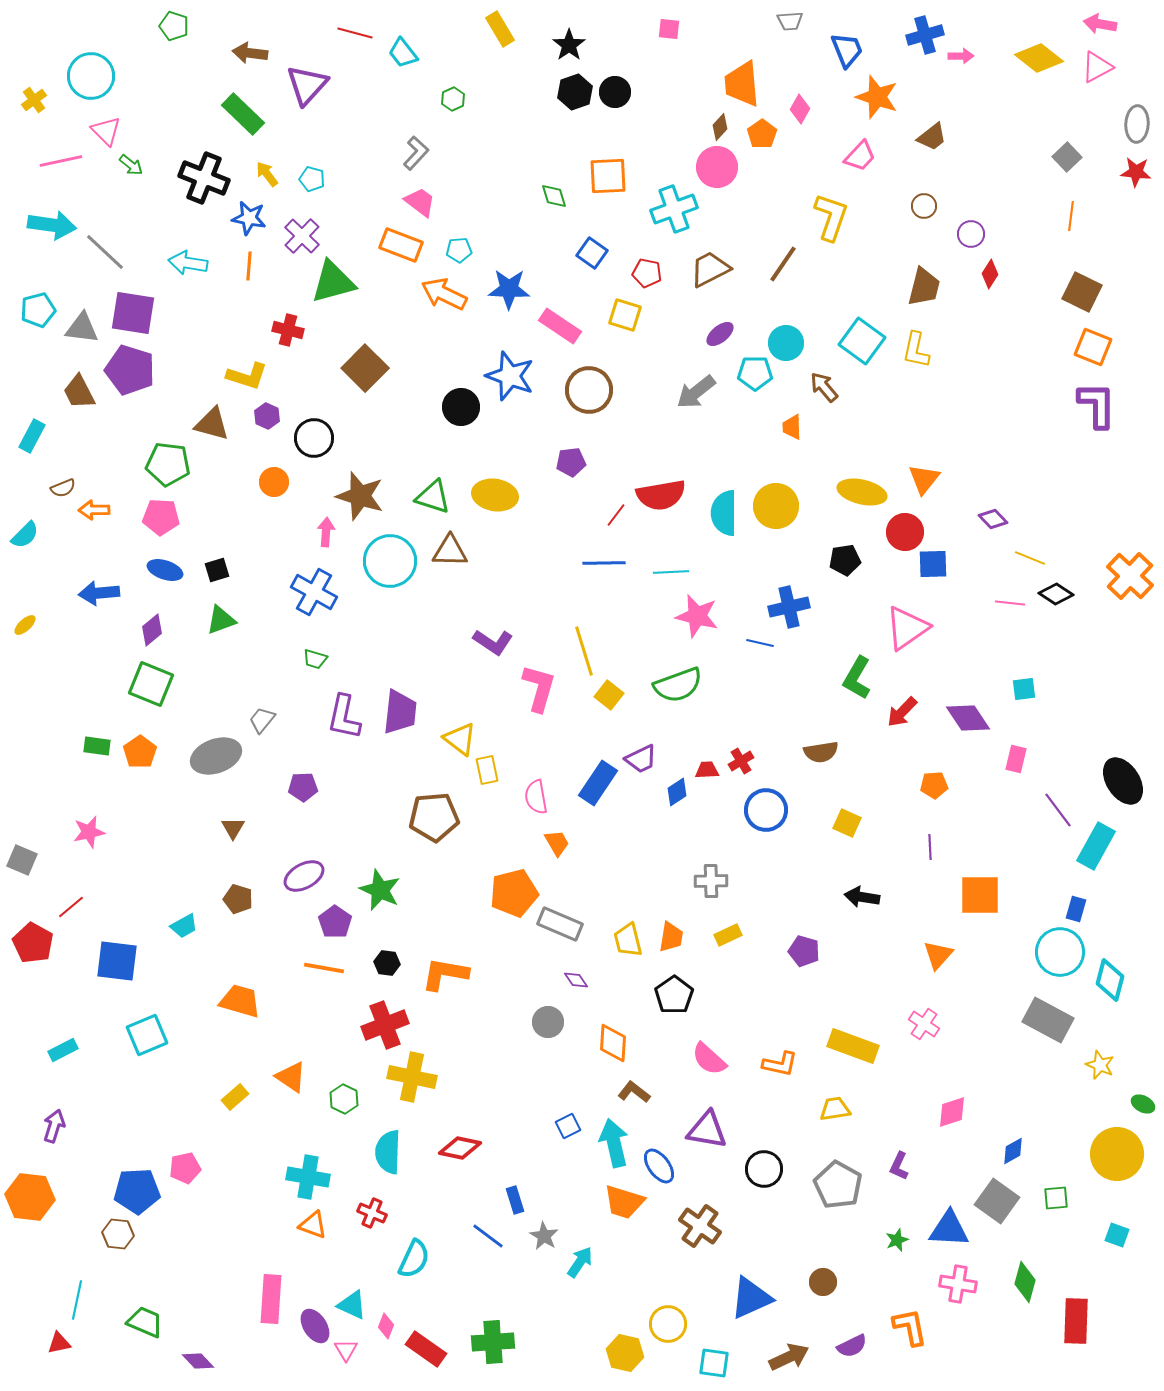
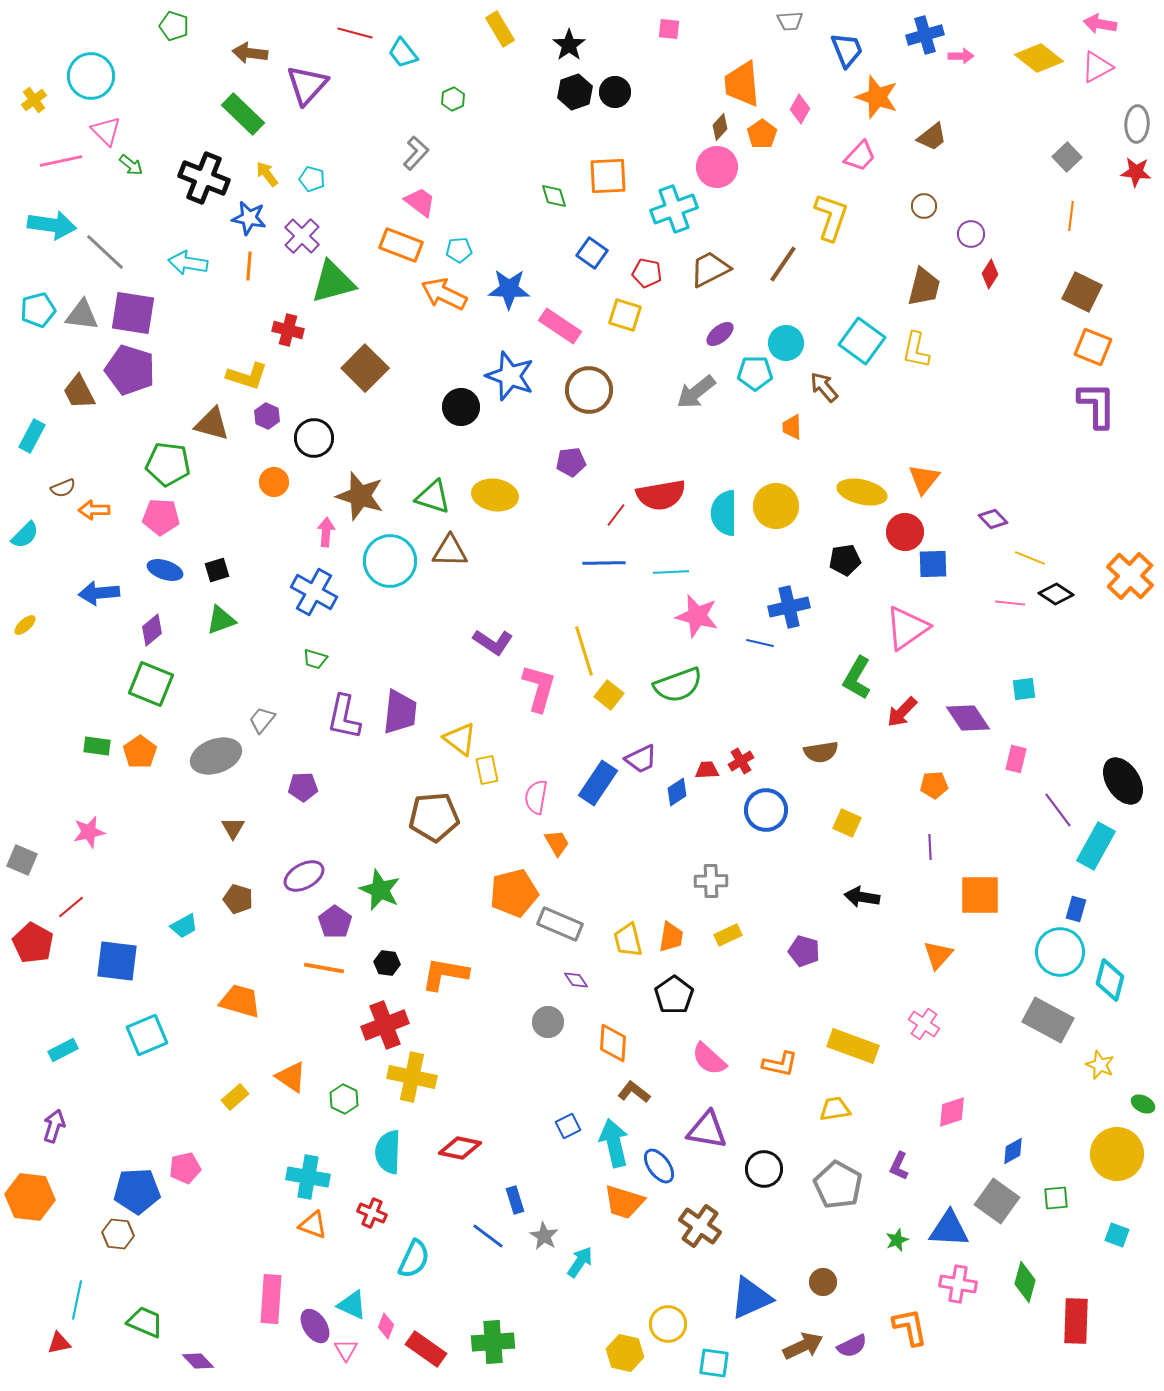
gray triangle at (82, 328): moved 13 px up
pink semicircle at (536, 797): rotated 20 degrees clockwise
brown arrow at (789, 1357): moved 14 px right, 11 px up
